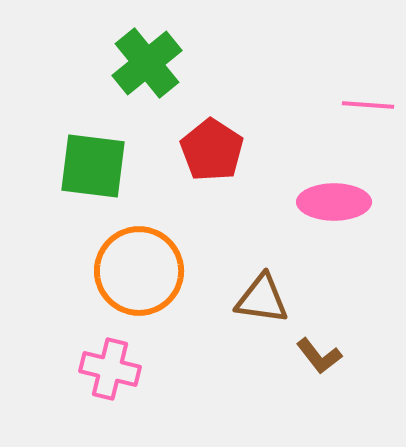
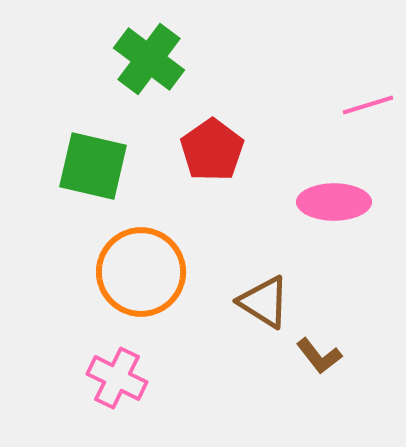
green cross: moved 2 px right, 4 px up; rotated 14 degrees counterclockwise
pink line: rotated 21 degrees counterclockwise
red pentagon: rotated 4 degrees clockwise
green square: rotated 6 degrees clockwise
orange circle: moved 2 px right, 1 px down
brown triangle: moved 2 px right, 3 px down; rotated 24 degrees clockwise
pink cross: moved 7 px right, 9 px down; rotated 12 degrees clockwise
